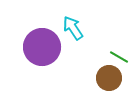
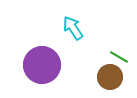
purple circle: moved 18 px down
brown circle: moved 1 px right, 1 px up
